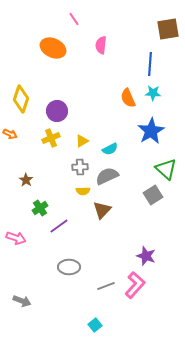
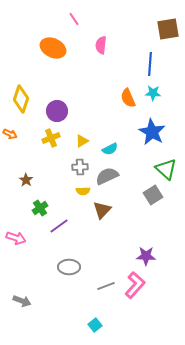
blue star: moved 1 px right, 1 px down; rotated 12 degrees counterclockwise
purple star: rotated 18 degrees counterclockwise
